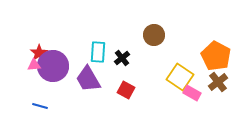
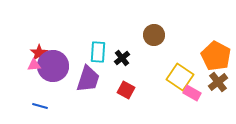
purple trapezoid: rotated 132 degrees counterclockwise
